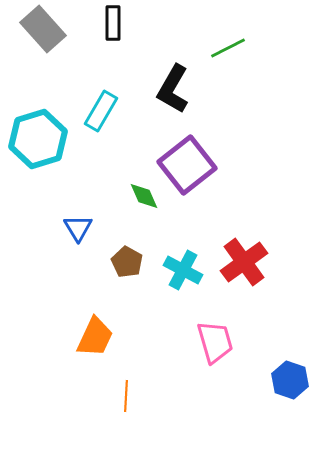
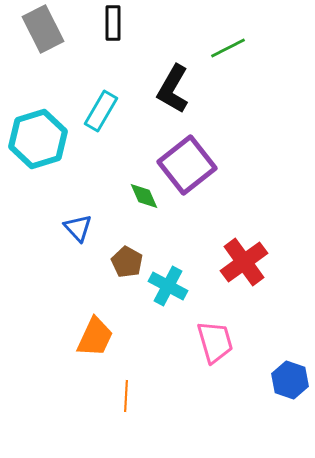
gray rectangle: rotated 15 degrees clockwise
blue triangle: rotated 12 degrees counterclockwise
cyan cross: moved 15 px left, 16 px down
